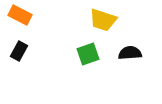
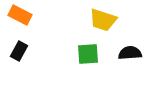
green square: rotated 15 degrees clockwise
